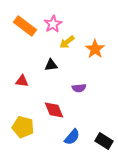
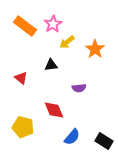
red triangle: moved 1 px left, 3 px up; rotated 32 degrees clockwise
